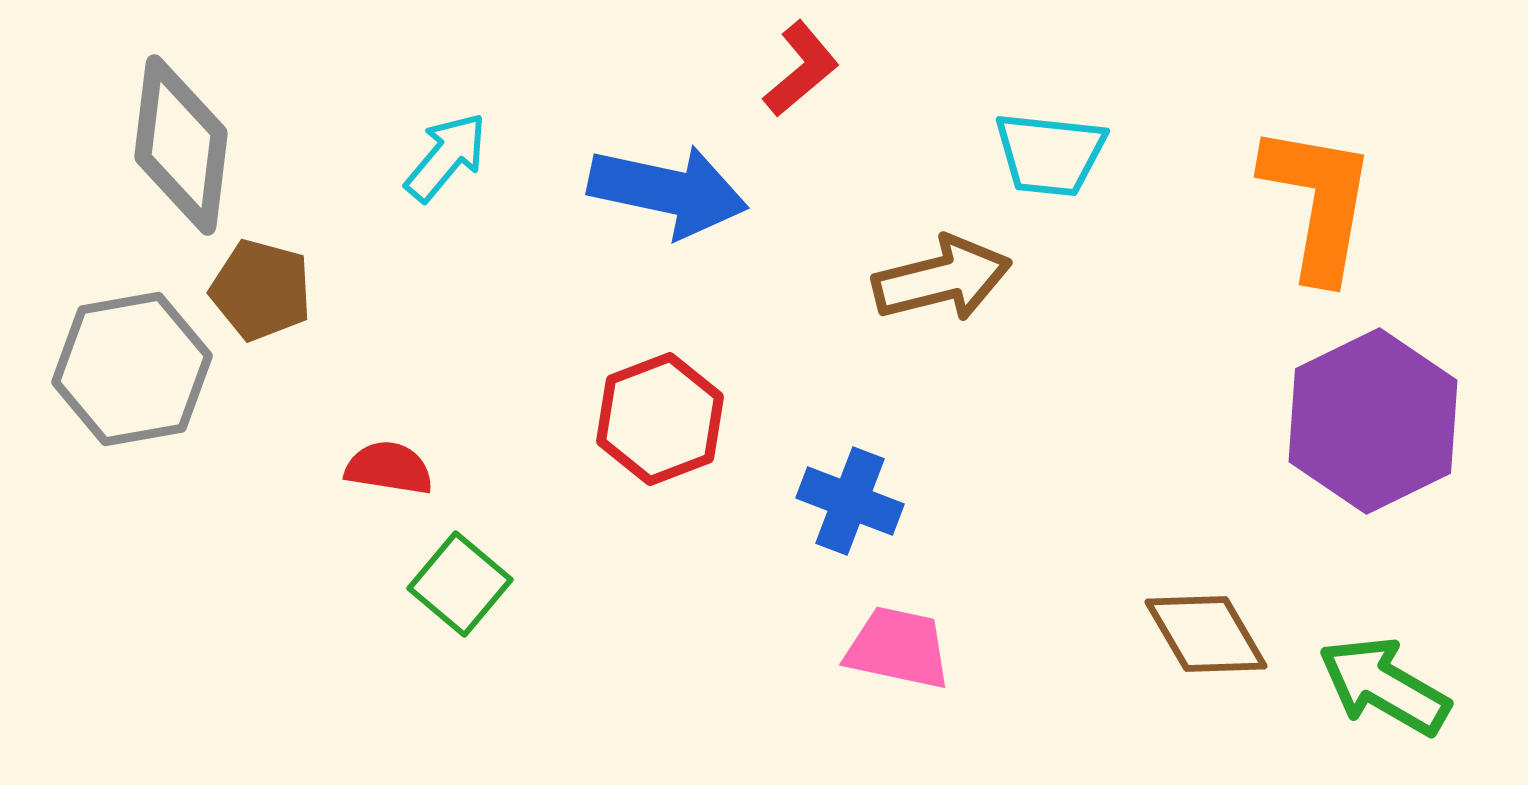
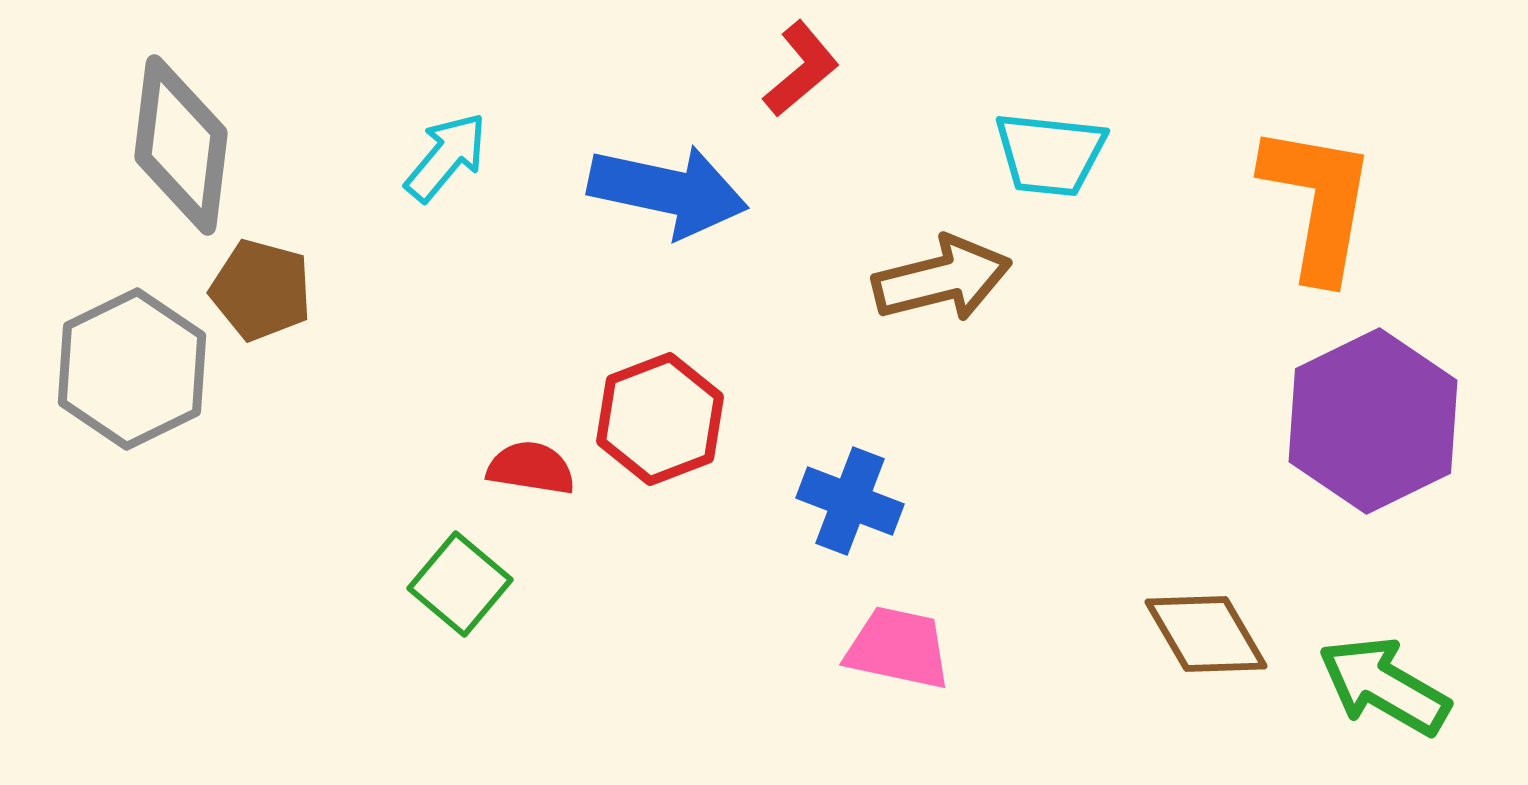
gray hexagon: rotated 16 degrees counterclockwise
red semicircle: moved 142 px right
